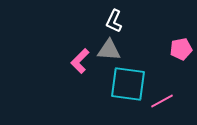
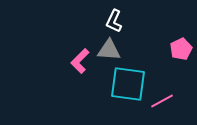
pink pentagon: rotated 15 degrees counterclockwise
